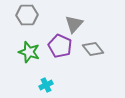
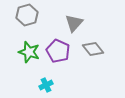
gray hexagon: rotated 15 degrees counterclockwise
gray triangle: moved 1 px up
purple pentagon: moved 2 px left, 5 px down
